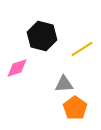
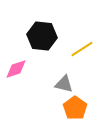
black hexagon: rotated 8 degrees counterclockwise
pink diamond: moved 1 px left, 1 px down
gray triangle: rotated 18 degrees clockwise
